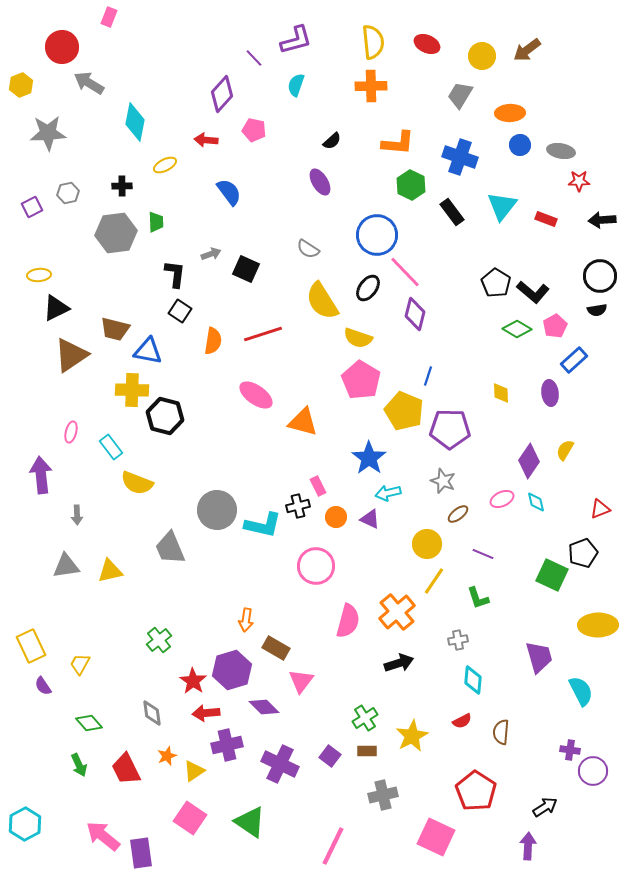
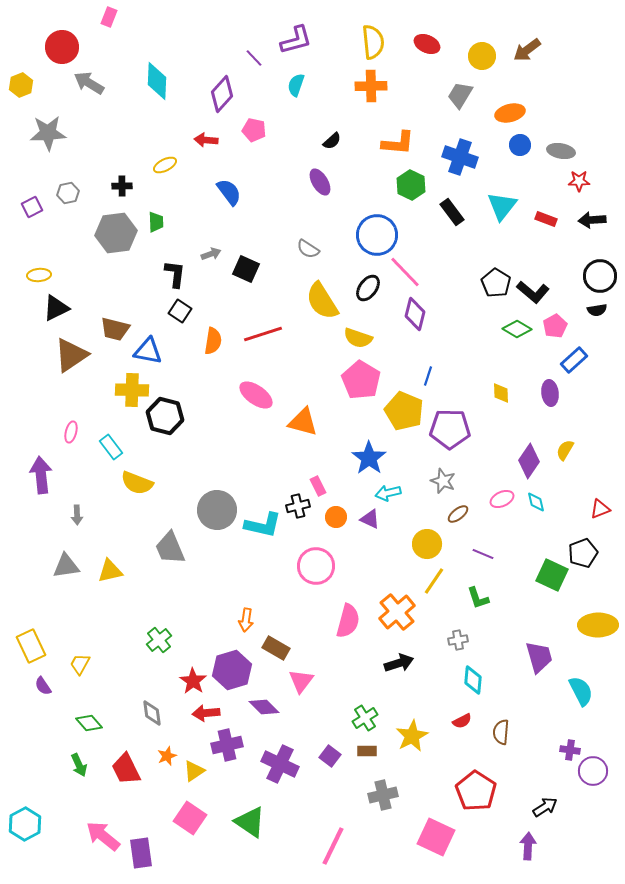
orange ellipse at (510, 113): rotated 12 degrees counterclockwise
cyan diamond at (135, 122): moved 22 px right, 41 px up; rotated 9 degrees counterclockwise
black arrow at (602, 220): moved 10 px left
